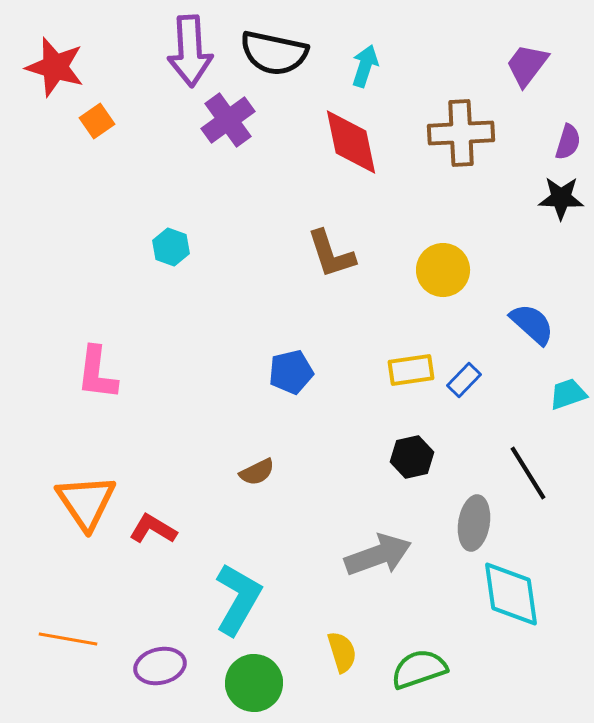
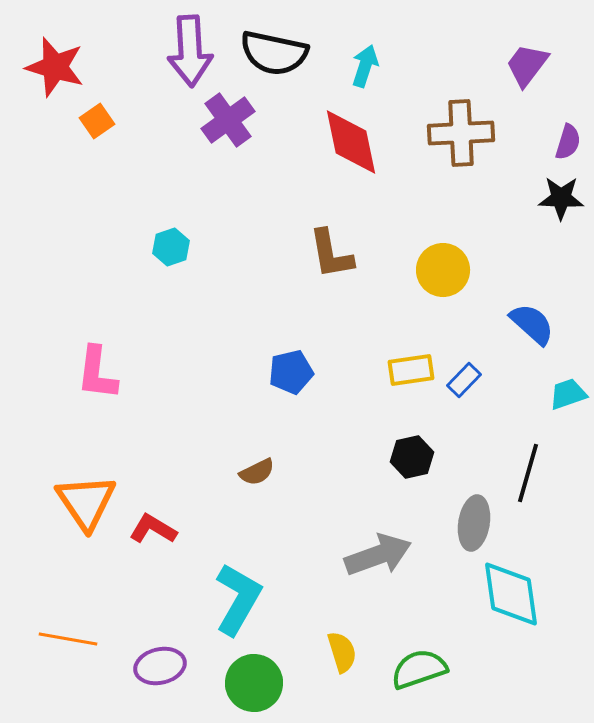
cyan hexagon: rotated 21 degrees clockwise
brown L-shape: rotated 8 degrees clockwise
black line: rotated 48 degrees clockwise
